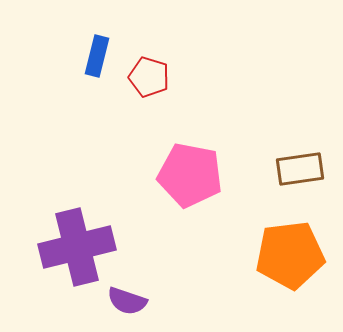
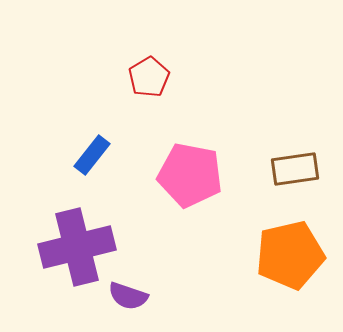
blue rectangle: moved 5 px left, 99 px down; rotated 24 degrees clockwise
red pentagon: rotated 24 degrees clockwise
brown rectangle: moved 5 px left
orange pentagon: rotated 6 degrees counterclockwise
purple semicircle: moved 1 px right, 5 px up
